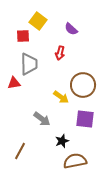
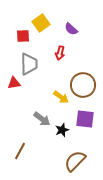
yellow square: moved 3 px right, 2 px down; rotated 18 degrees clockwise
black star: moved 11 px up
brown semicircle: rotated 35 degrees counterclockwise
